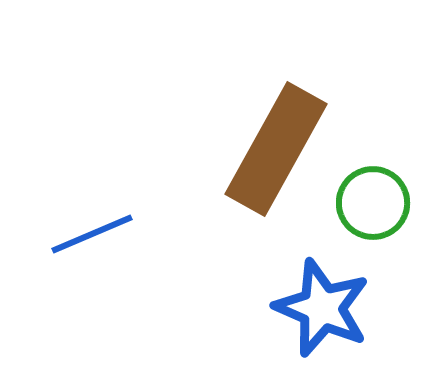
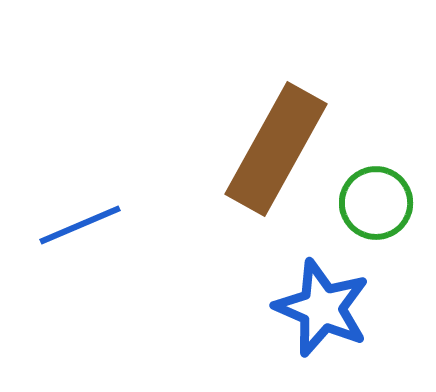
green circle: moved 3 px right
blue line: moved 12 px left, 9 px up
